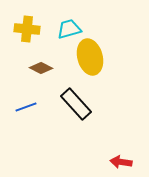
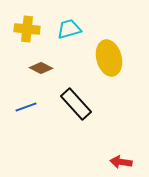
yellow ellipse: moved 19 px right, 1 px down
